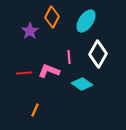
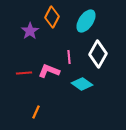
orange line: moved 1 px right, 2 px down
